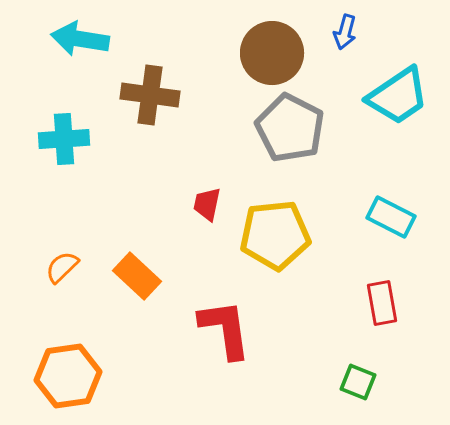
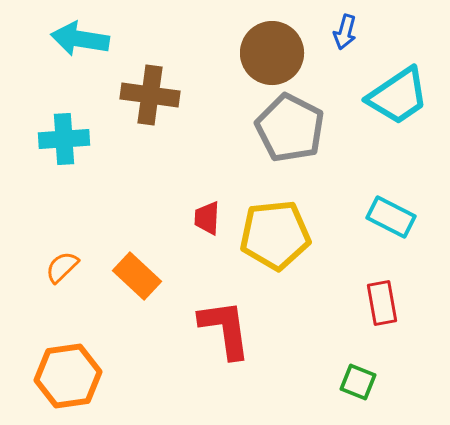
red trapezoid: moved 14 px down; rotated 9 degrees counterclockwise
